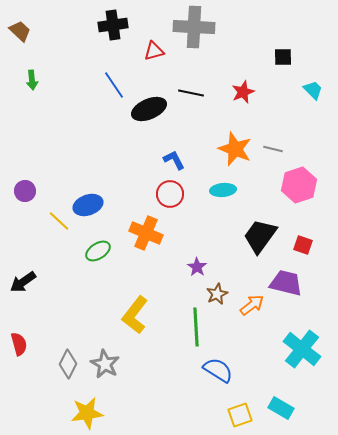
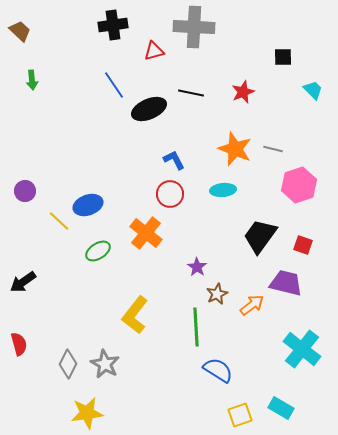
orange cross: rotated 16 degrees clockwise
